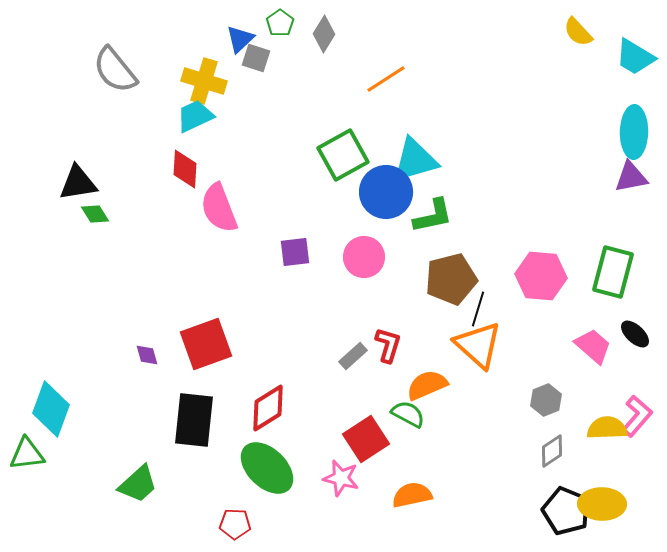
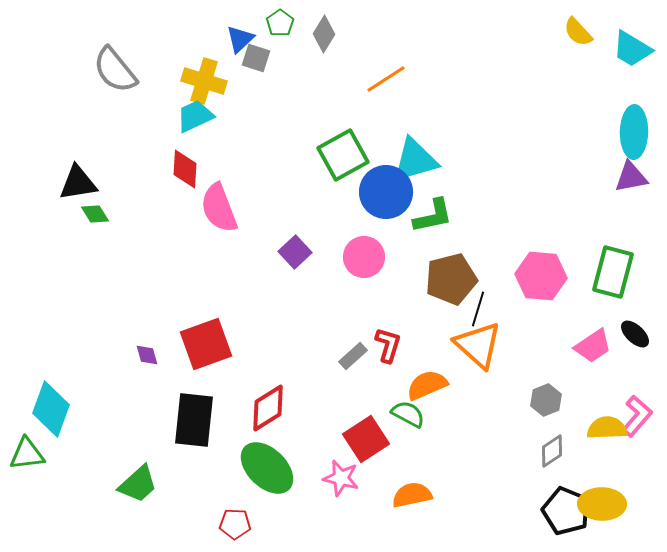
cyan trapezoid at (635, 57): moved 3 px left, 8 px up
purple square at (295, 252): rotated 36 degrees counterclockwise
pink trapezoid at (593, 346): rotated 105 degrees clockwise
